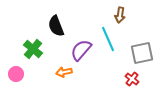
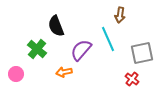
green cross: moved 4 px right
